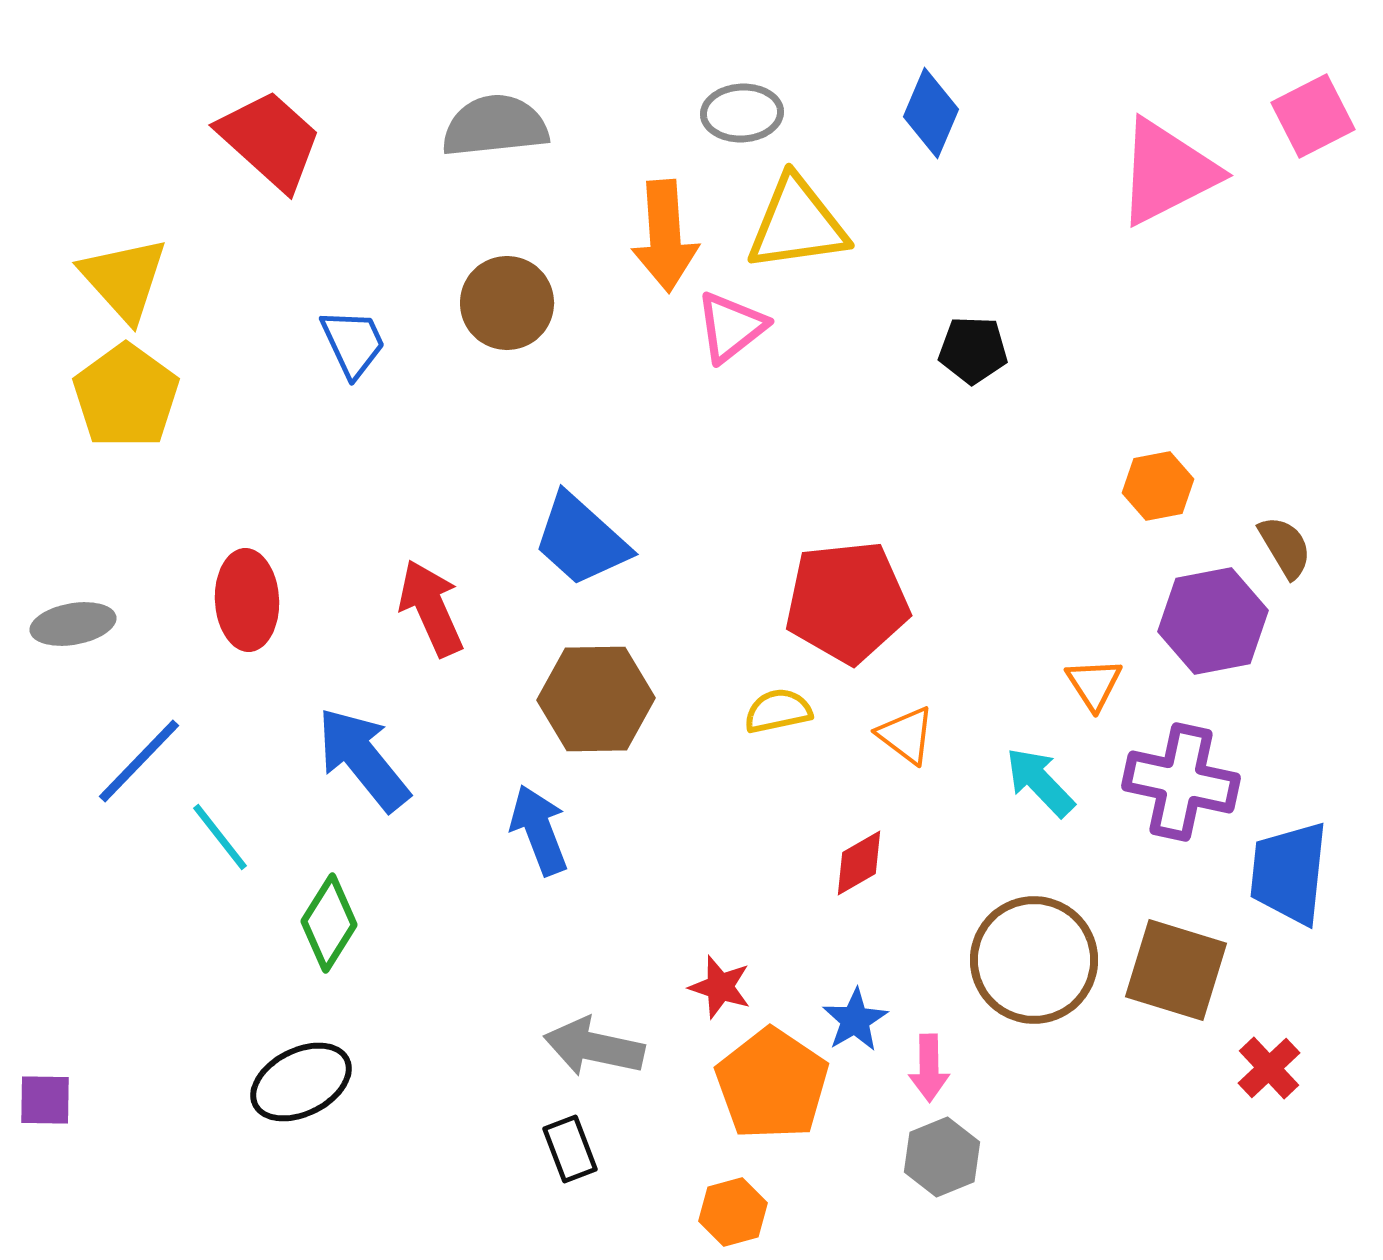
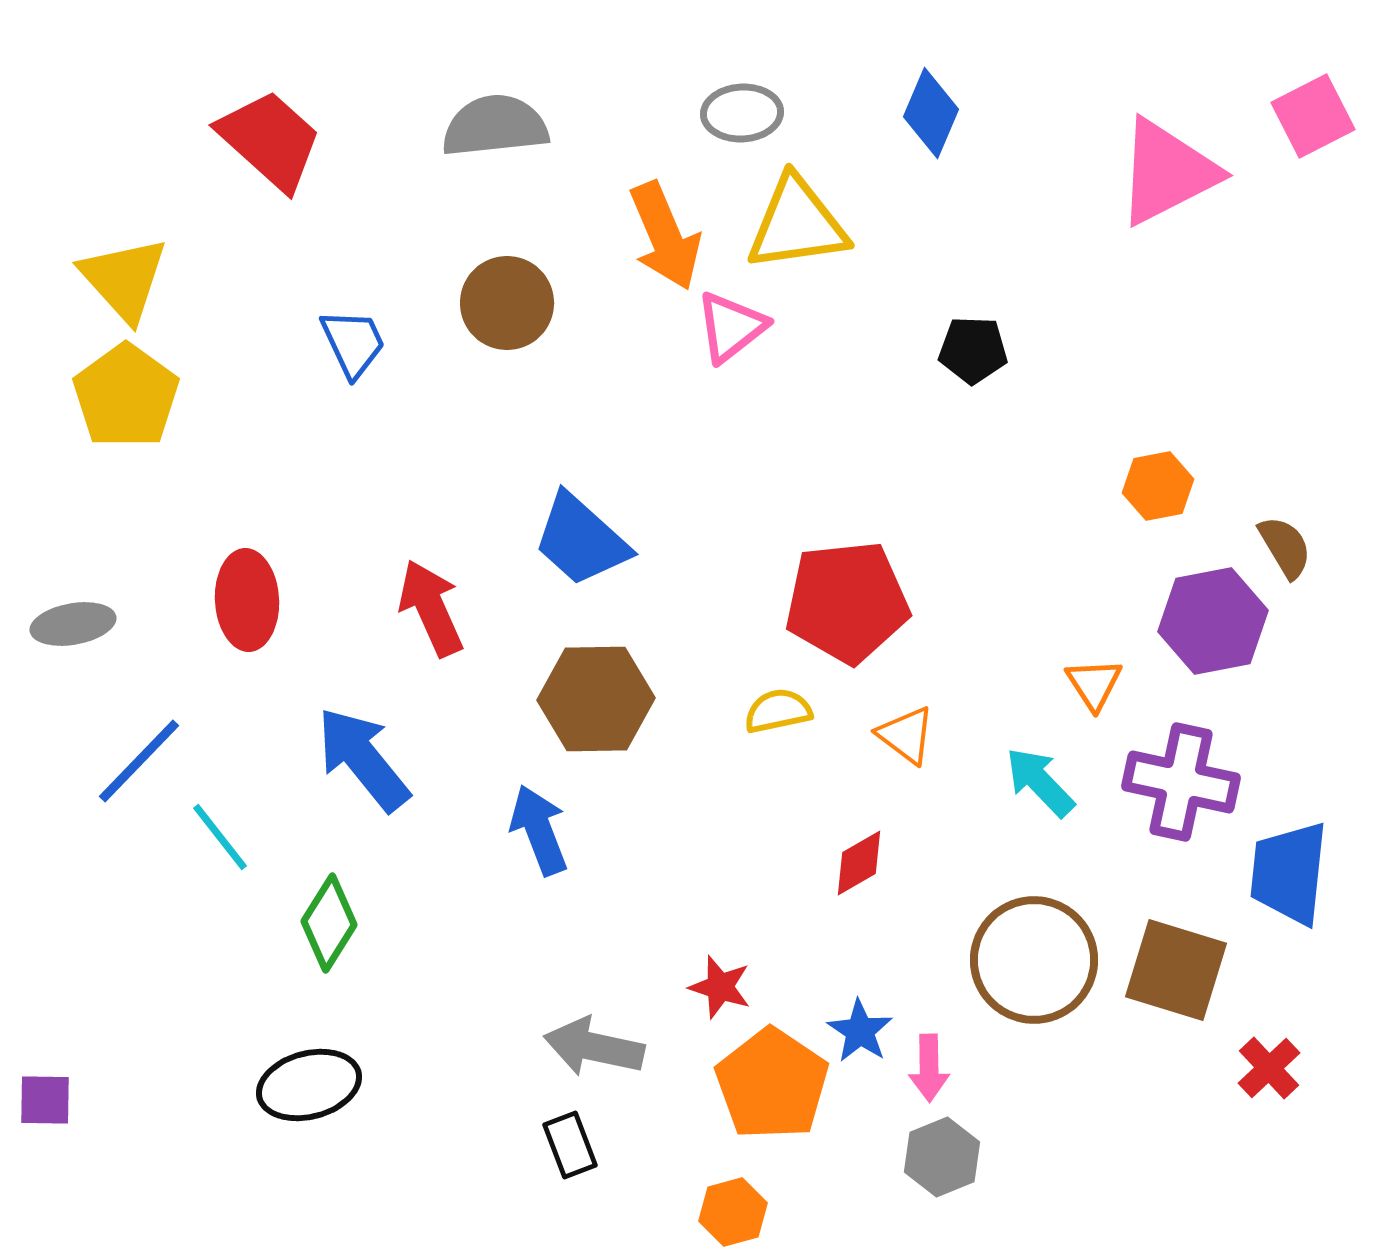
orange arrow at (665, 236): rotated 19 degrees counterclockwise
blue star at (855, 1020): moved 5 px right, 11 px down; rotated 8 degrees counterclockwise
black ellipse at (301, 1082): moved 8 px right, 3 px down; rotated 12 degrees clockwise
black rectangle at (570, 1149): moved 4 px up
